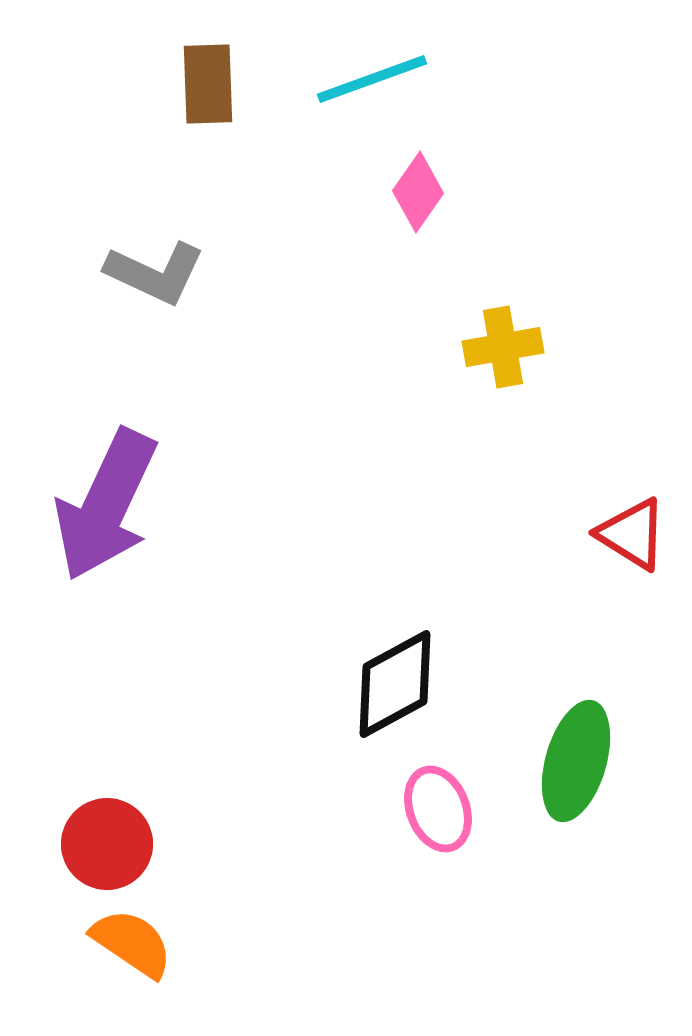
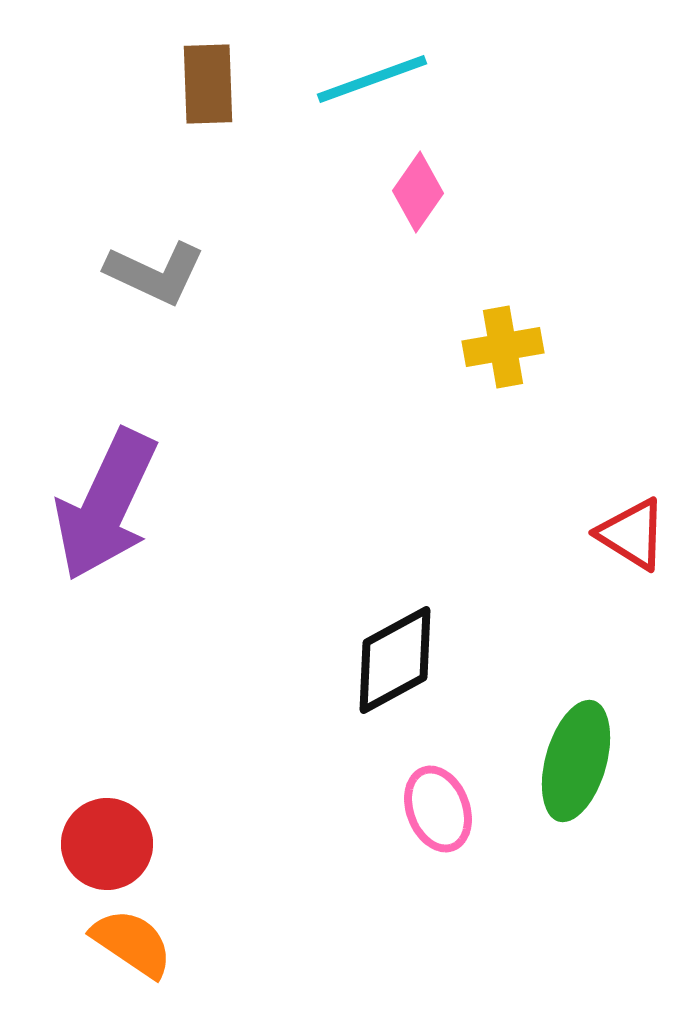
black diamond: moved 24 px up
